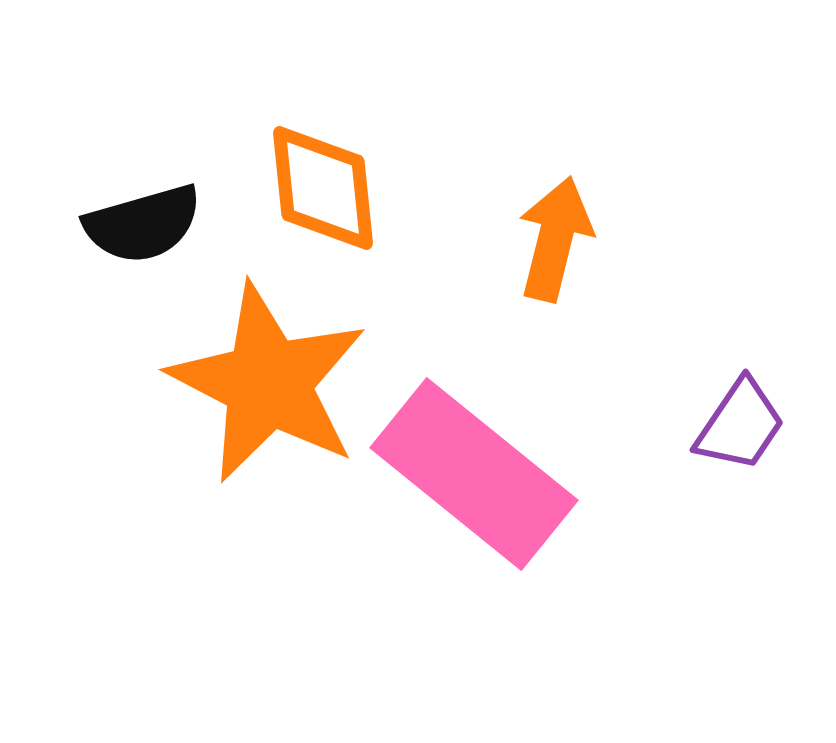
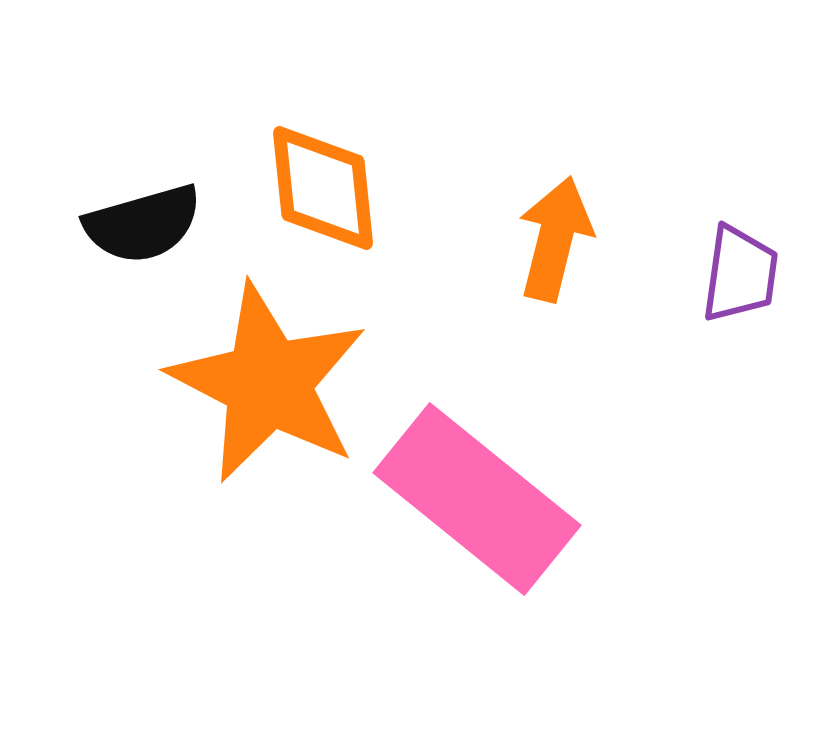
purple trapezoid: moved 151 px up; rotated 26 degrees counterclockwise
pink rectangle: moved 3 px right, 25 px down
